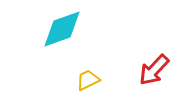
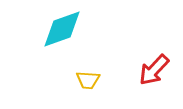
yellow trapezoid: rotated 150 degrees counterclockwise
